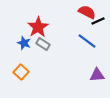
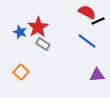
blue star: moved 4 px left, 11 px up
